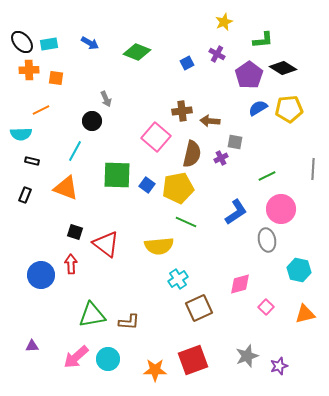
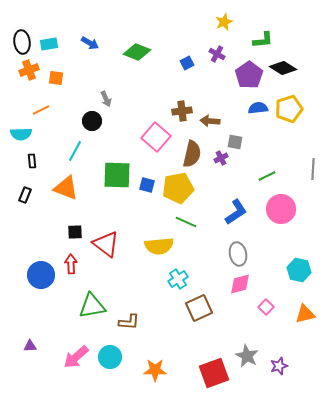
black ellipse at (22, 42): rotated 35 degrees clockwise
orange cross at (29, 70): rotated 18 degrees counterclockwise
blue semicircle at (258, 108): rotated 24 degrees clockwise
yellow pentagon at (289, 109): rotated 12 degrees counterclockwise
black rectangle at (32, 161): rotated 72 degrees clockwise
blue square at (147, 185): rotated 21 degrees counterclockwise
black square at (75, 232): rotated 21 degrees counterclockwise
gray ellipse at (267, 240): moved 29 px left, 14 px down
green triangle at (92, 315): moved 9 px up
purple triangle at (32, 346): moved 2 px left
gray star at (247, 356): rotated 25 degrees counterclockwise
cyan circle at (108, 359): moved 2 px right, 2 px up
red square at (193, 360): moved 21 px right, 13 px down
